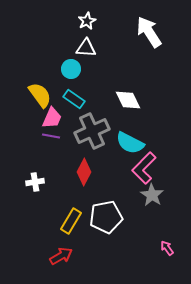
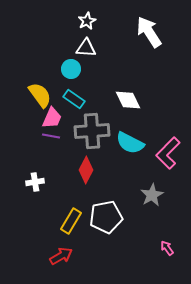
gray cross: rotated 20 degrees clockwise
pink L-shape: moved 24 px right, 15 px up
red diamond: moved 2 px right, 2 px up
gray star: rotated 10 degrees clockwise
